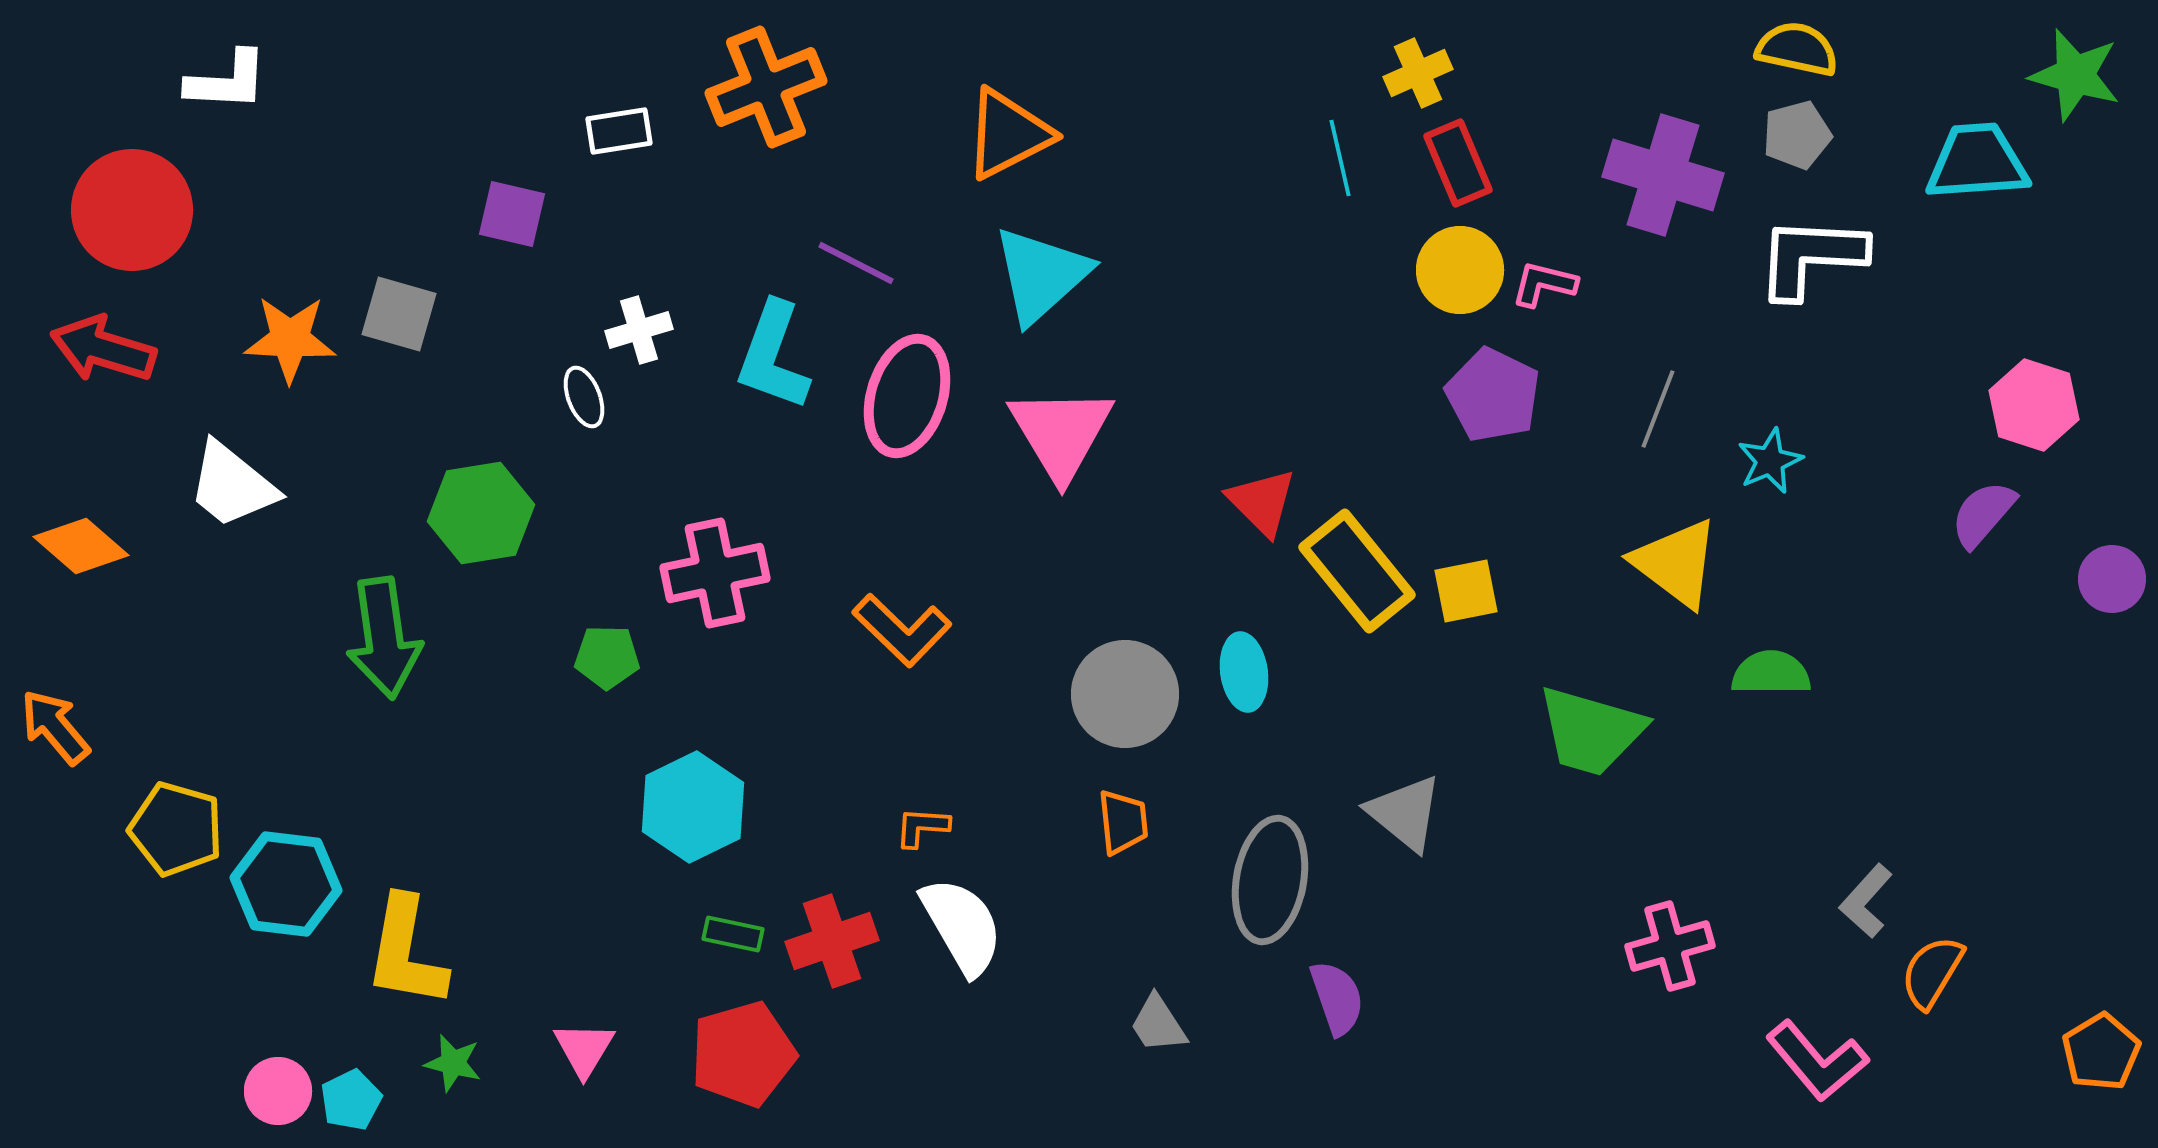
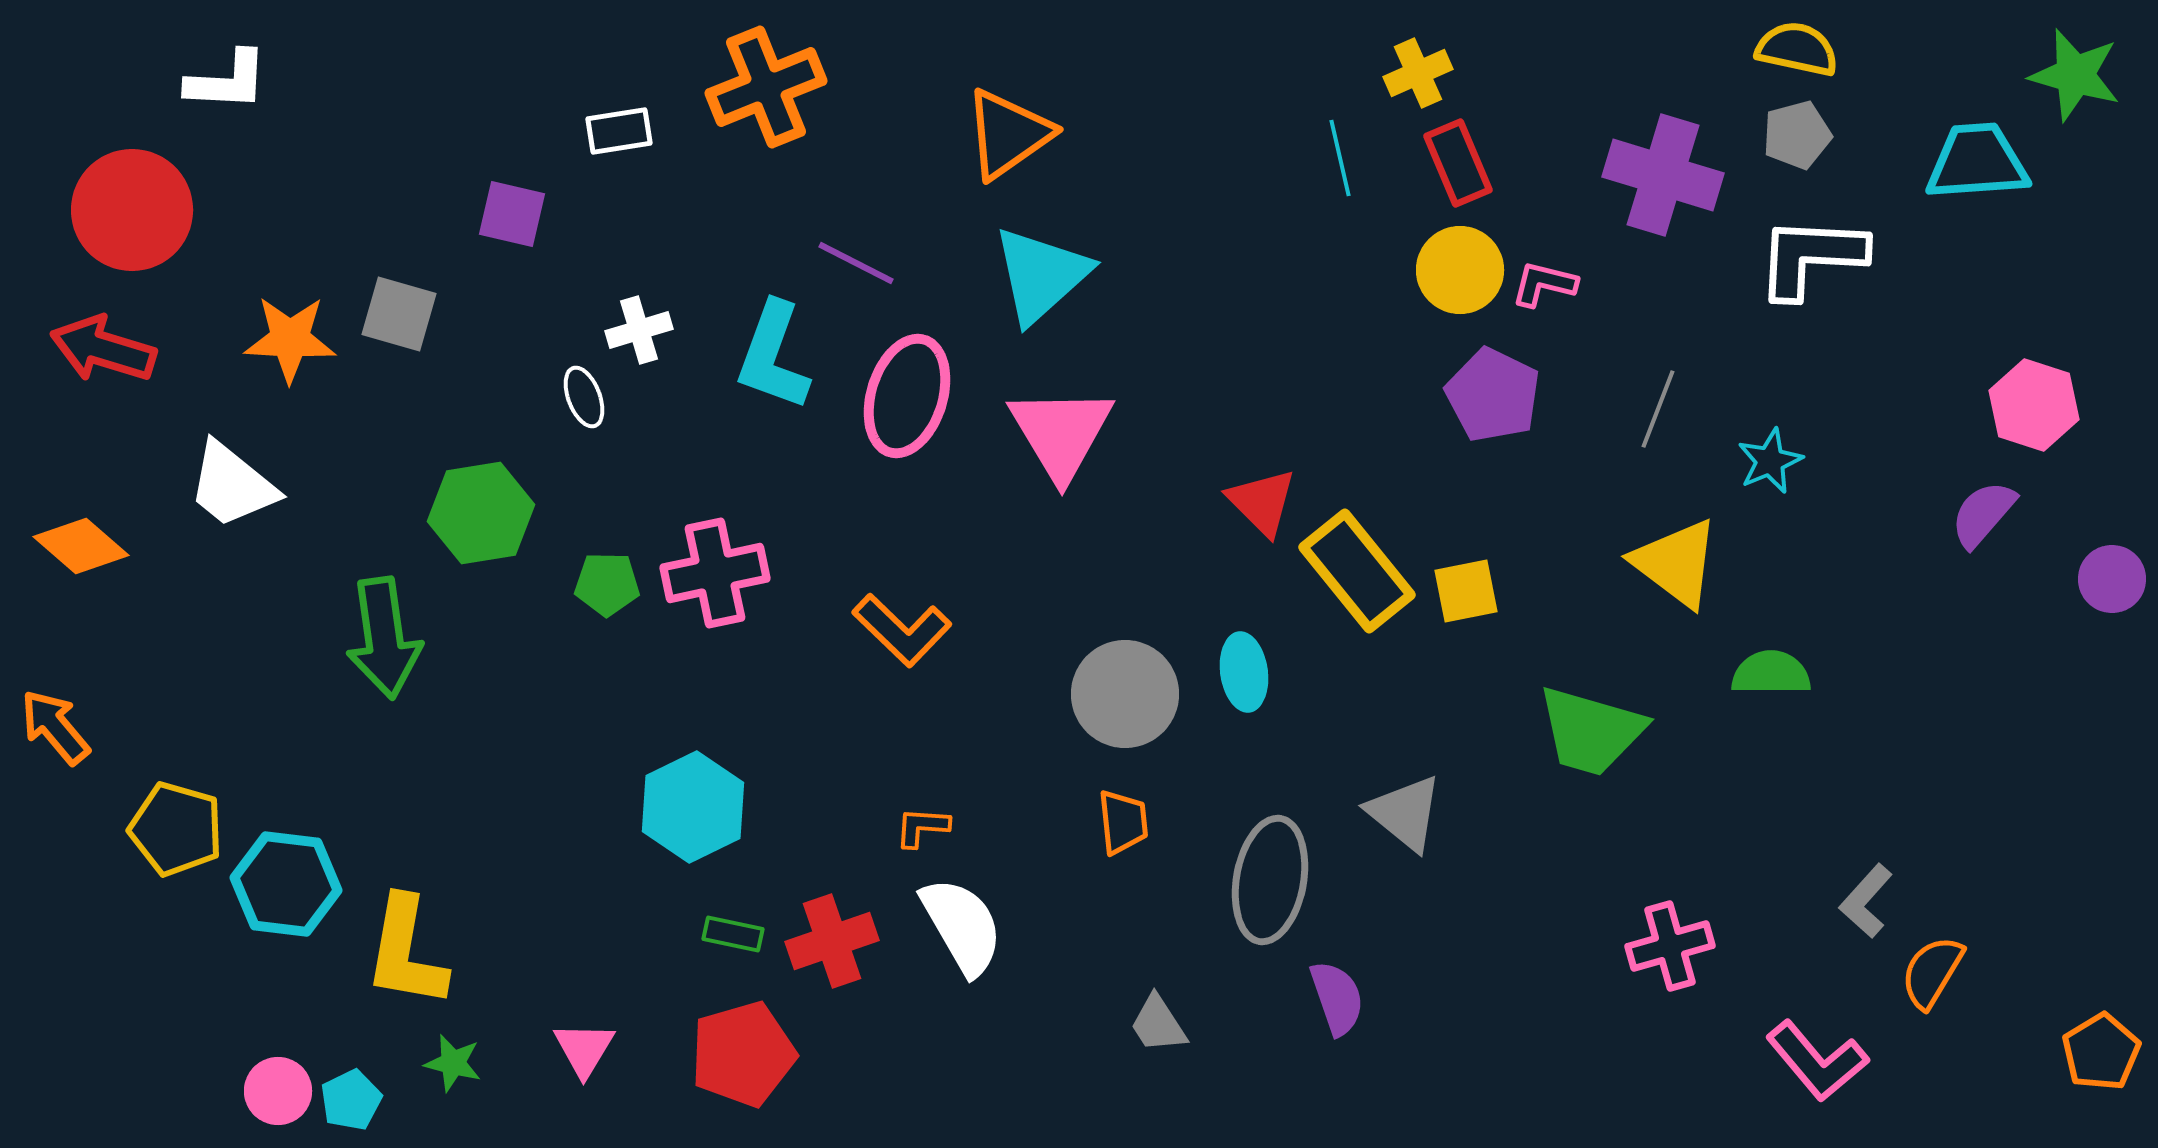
orange triangle at (1008, 134): rotated 8 degrees counterclockwise
green pentagon at (607, 657): moved 73 px up
